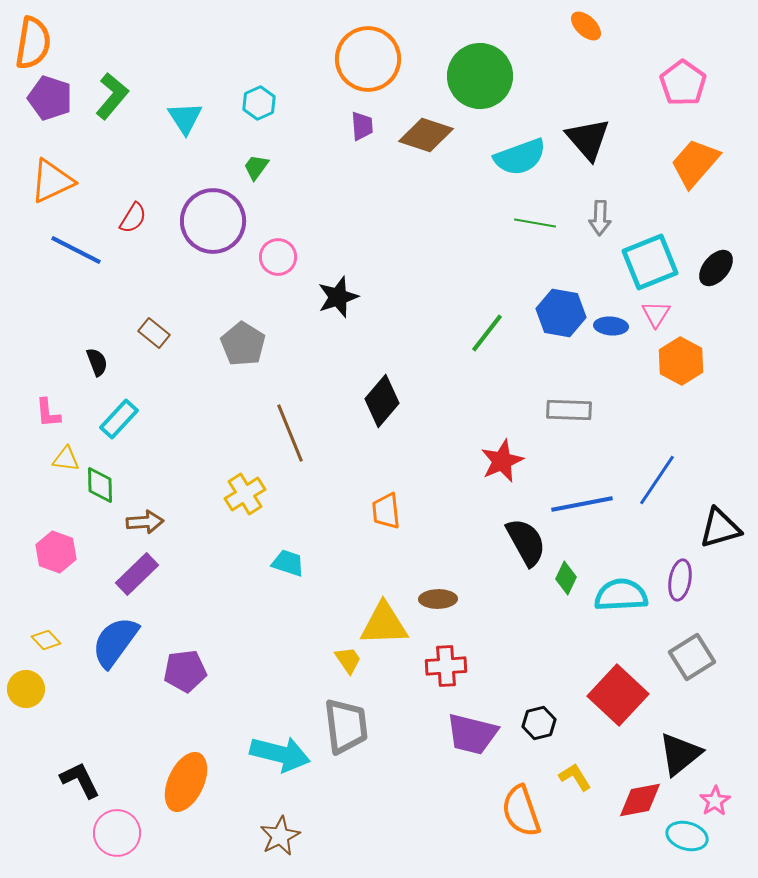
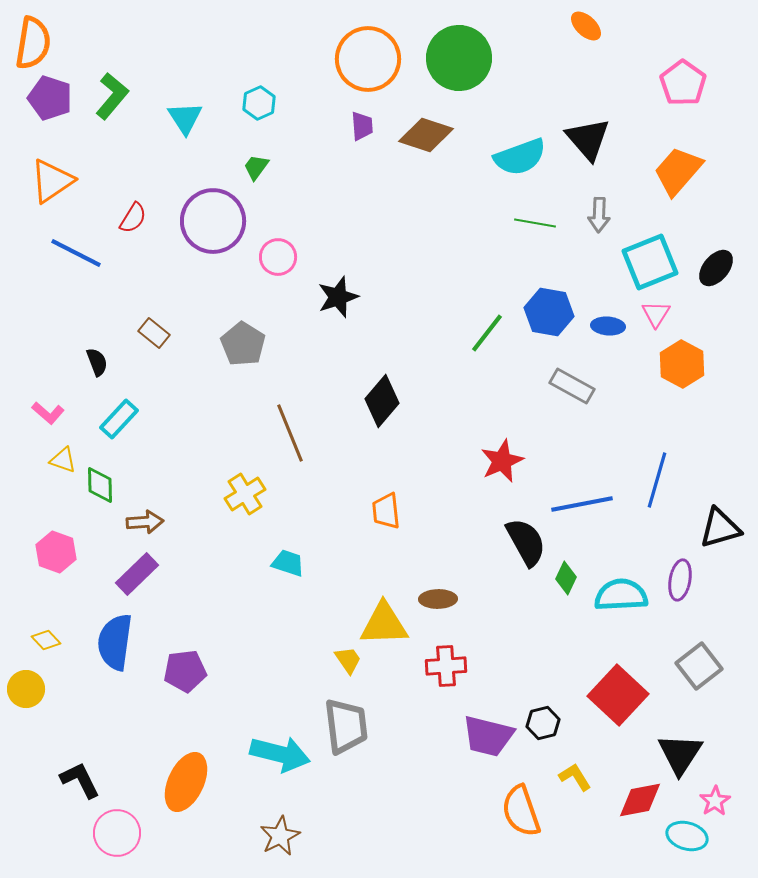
green circle at (480, 76): moved 21 px left, 18 px up
orange trapezoid at (695, 163): moved 17 px left, 8 px down
orange triangle at (52, 181): rotated 9 degrees counterclockwise
gray arrow at (600, 218): moved 1 px left, 3 px up
blue line at (76, 250): moved 3 px down
blue hexagon at (561, 313): moved 12 px left, 1 px up
blue ellipse at (611, 326): moved 3 px left
orange hexagon at (681, 361): moved 1 px right, 3 px down
gray rectangle at (569, 410): moved 3 px right, 24 px up; rotated 27 degrees clockwise
pink L-shape at (48, 413): rotated 44 degrees counterclockwise
yellow triangle at (66, 459): moved 3 px left, 1 px down; rotated 12 degrees clockwise
blue line at (657, 480): rotated 18 degrees counterclockwise
blue semicircle at (115, 642): rotated 28 degrees counterclockwise
gray square at (692, 657): moved 7 px right, 9 px down; rotated 6 degrees counterclockwise
black hexagon at (539, 723): moved 4 px right
purple trapezoid at (472, 734): moved 16 px right, 2 px down
black triangle at (680, 754): rotated 18 degrees counterclockwise
